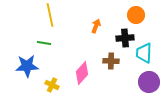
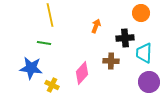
orange circle: moved 5 px right, 2 px up
blue star: moved 4 px right, 2 px down; rotated 10 degrees clockwise
